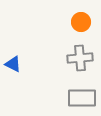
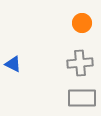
orange circle: moved 1 px right, 1 px down
gray cross: moved 5 px down
